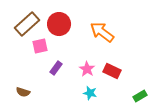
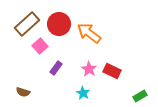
orange arrow: moved 13 px left, 1 px down
pink square: rotated 28 degrees counterclockwise
pink star: moved 2 px right
cyan star: moved 7 px left; rotated 16 degrees clockwise
